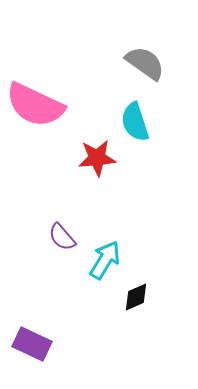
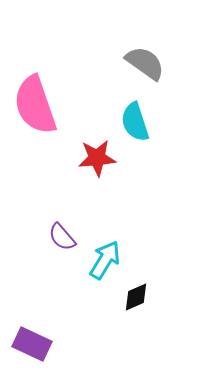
pink semicircle: rotated 46 degrees clockwise
